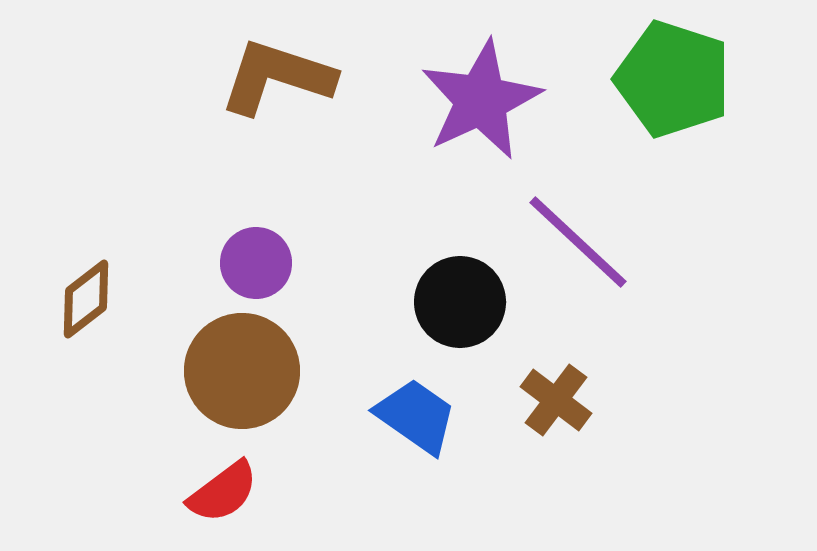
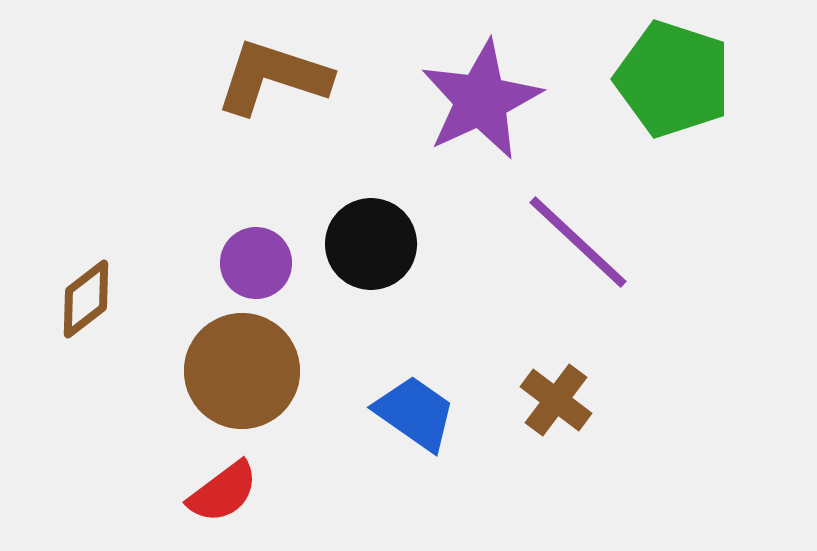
brown L-shape: moved 4 px left
black circle: moved 89 px left, 58 px up
blue trapezoid: moved 1 px left, 3 px up
